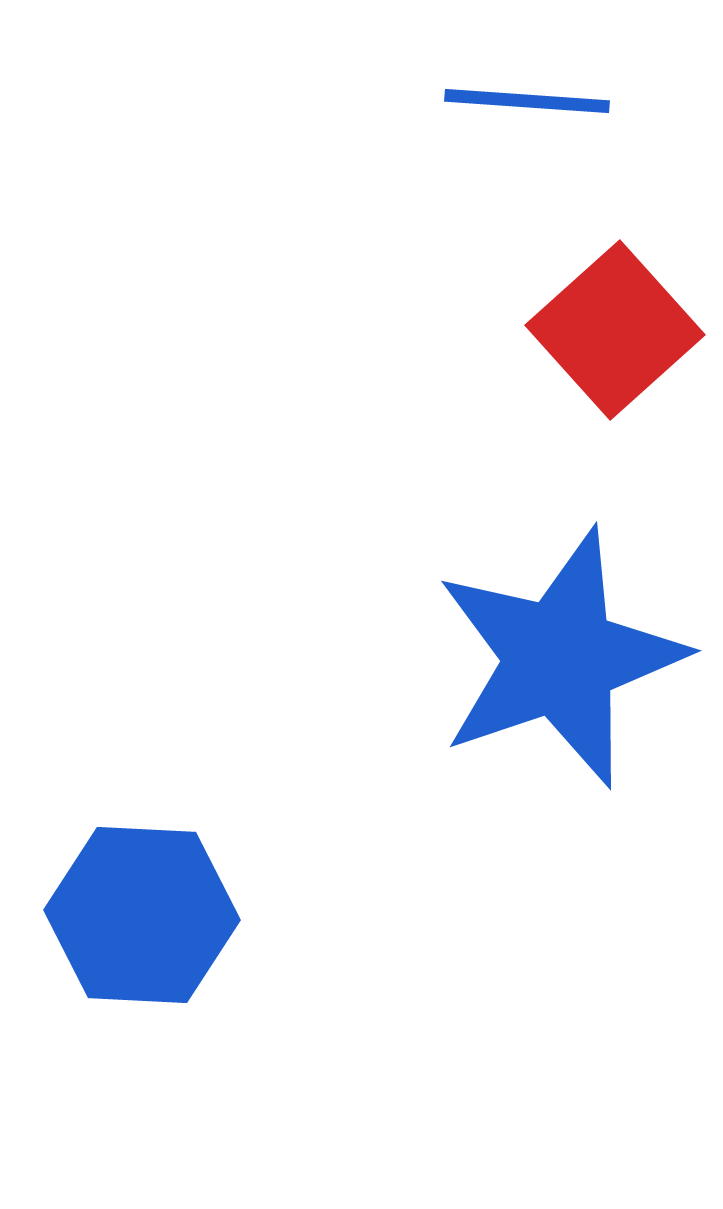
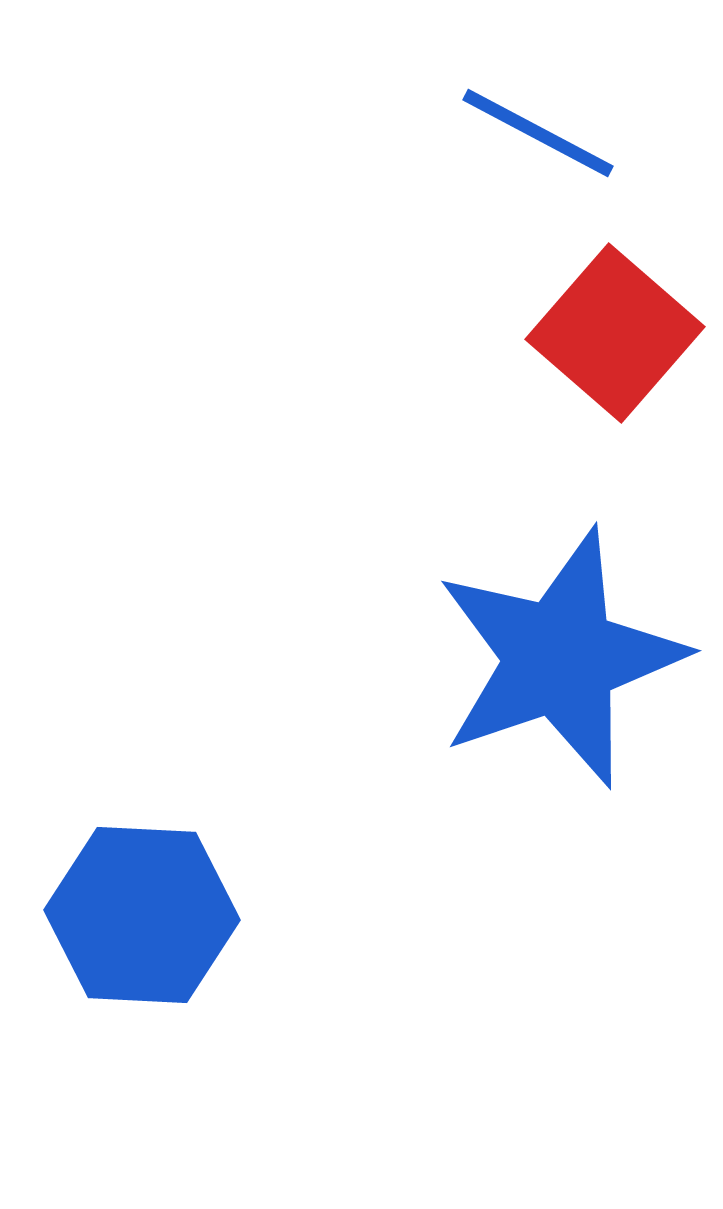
blue line: moved 11 px right, 32 px down; rotated 24 degrees clockwise
red square: moved 3 px down; rotated 7 degrees counterclockwise
